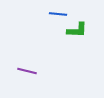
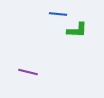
purple line: moved 1 px right, 1 px down
